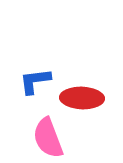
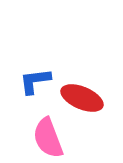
red ellipse: rotated 21 degrees clockwise
